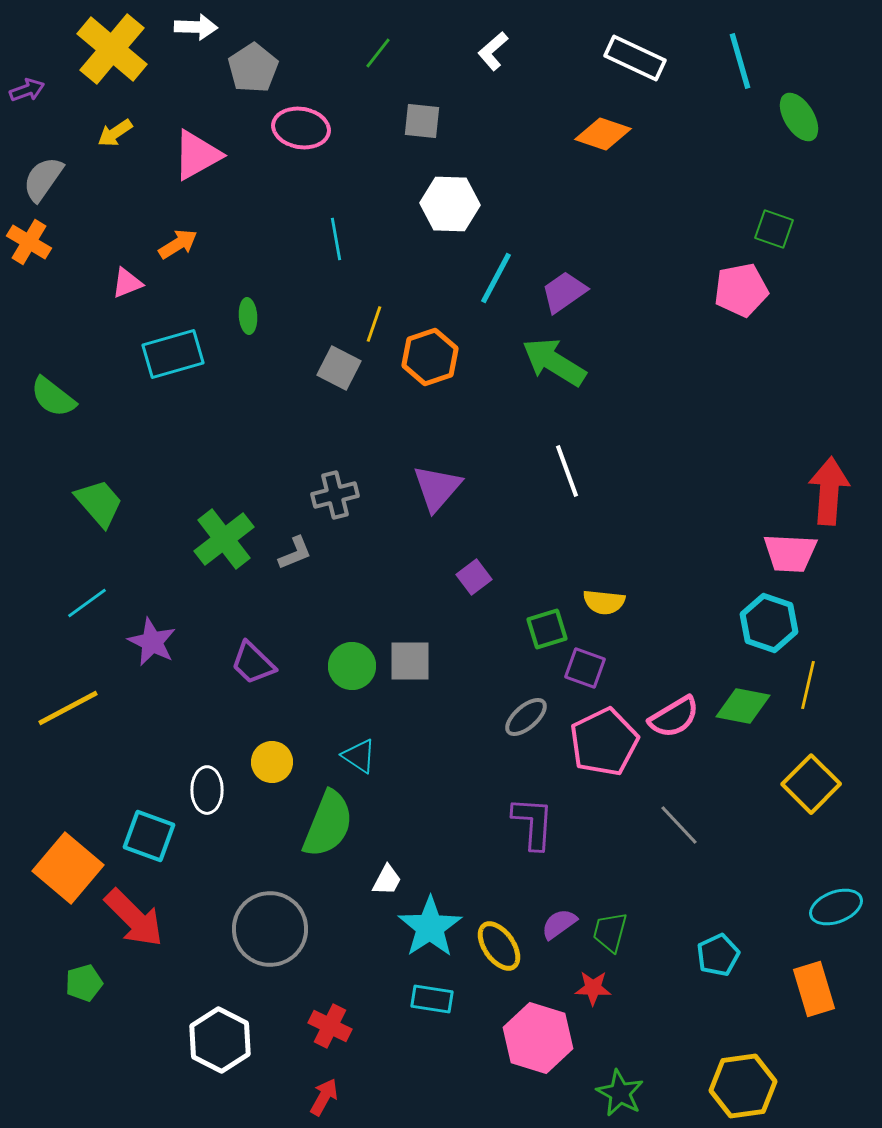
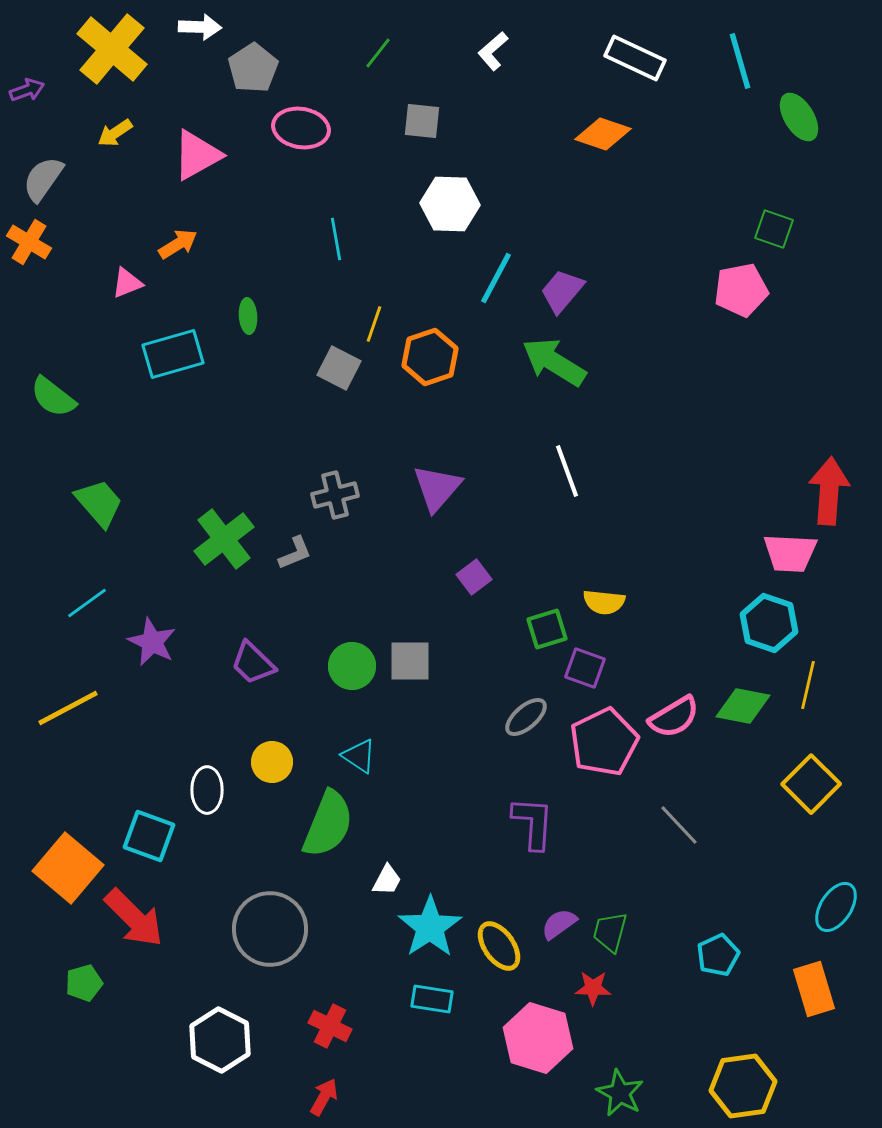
white arrow at (196, 27): moved 4 px right
purple trapezoid at (564, 292): moved 2 px left, 1 px up; rotated 15 degrees counterclockwise
cyan ellipse at (836, 907): rotated 36 degrees counterclockwise
